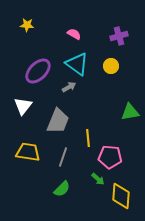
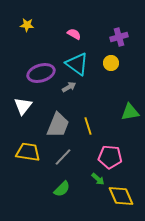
purple cross: moved 1 px down
yellow circle: moved 3 px up
purple ellipse: moved 3 px right, 2 px down; rotated 28 degrees clockwise
gray trapezoid: moved 4 px down
yellow line: moved 12 px up; rotated 12 degrees counterclockwise
gray line: rotated 24 degrees clockwise
yellow diamond: rotated 28 degrees counterclockwise
